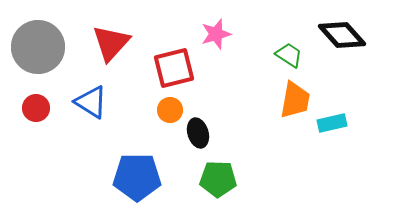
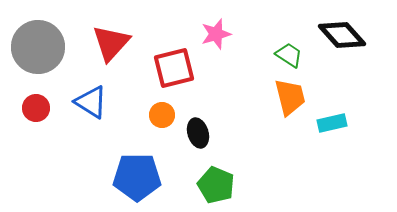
orange trapezoid: moved 5 px left, 3 px up; rotated 24 degrees counterclockwise
orange circle: moved 8 px left, 5 px down
green pentagon: moved 2 px left, 6 px down; rotated 21 degrees clockwise
